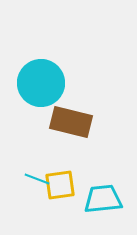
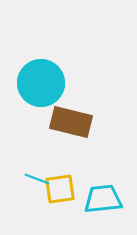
yellow square: moved 4 px down
